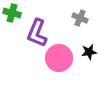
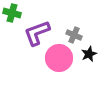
gray cross: moved 6 px left, 17 px down
purple L-shape: rotated 48 degrees clockwise
black star: moved 2 px down; rotated 14 degrees counterclockwise
